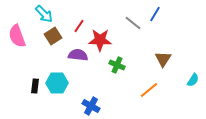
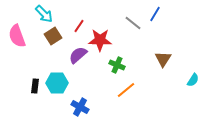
purple semicircle: rotated 48 degrees counterclockwise
orange line: moved 23 px left
blue cross: moved 11 px left, 1 px down
